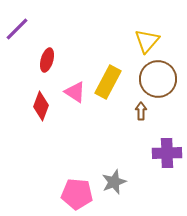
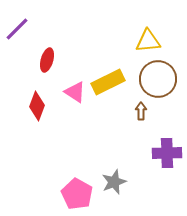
yellow triangle: moved 1 px right; rotated 44 degrees clockwise
yellow rectangle: rotated 36 degrees clockwise
red diamond: moved 4 px left
pink pentagon: rotated 24 degrees clockwise
